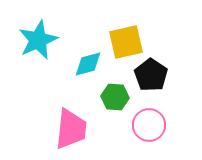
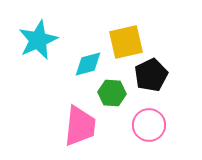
black pentagon: rotated 12 degrees clockwise
green hexagon: moved 3 px left, 4 px up
pink trapezoid: moved 9 px right, 3 px up
